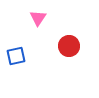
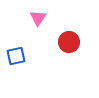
red circle: moved 4 px up
